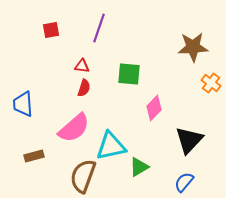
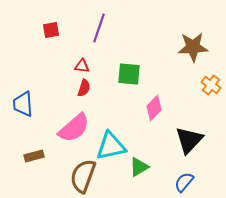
orange cross: moved 2 px down
